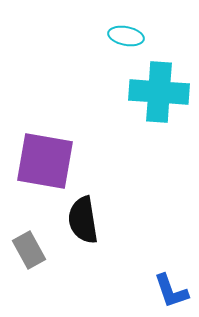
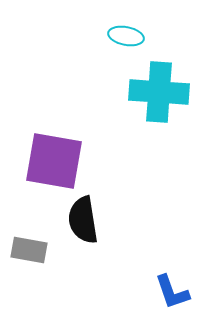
purple square: moved 9 px right
gray rectangle: rotated 51 degrees counterclockwise
blue L-shape: moved 1 px right, 1 px down
